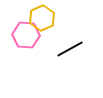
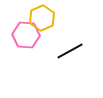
black line: moved 2 px down
